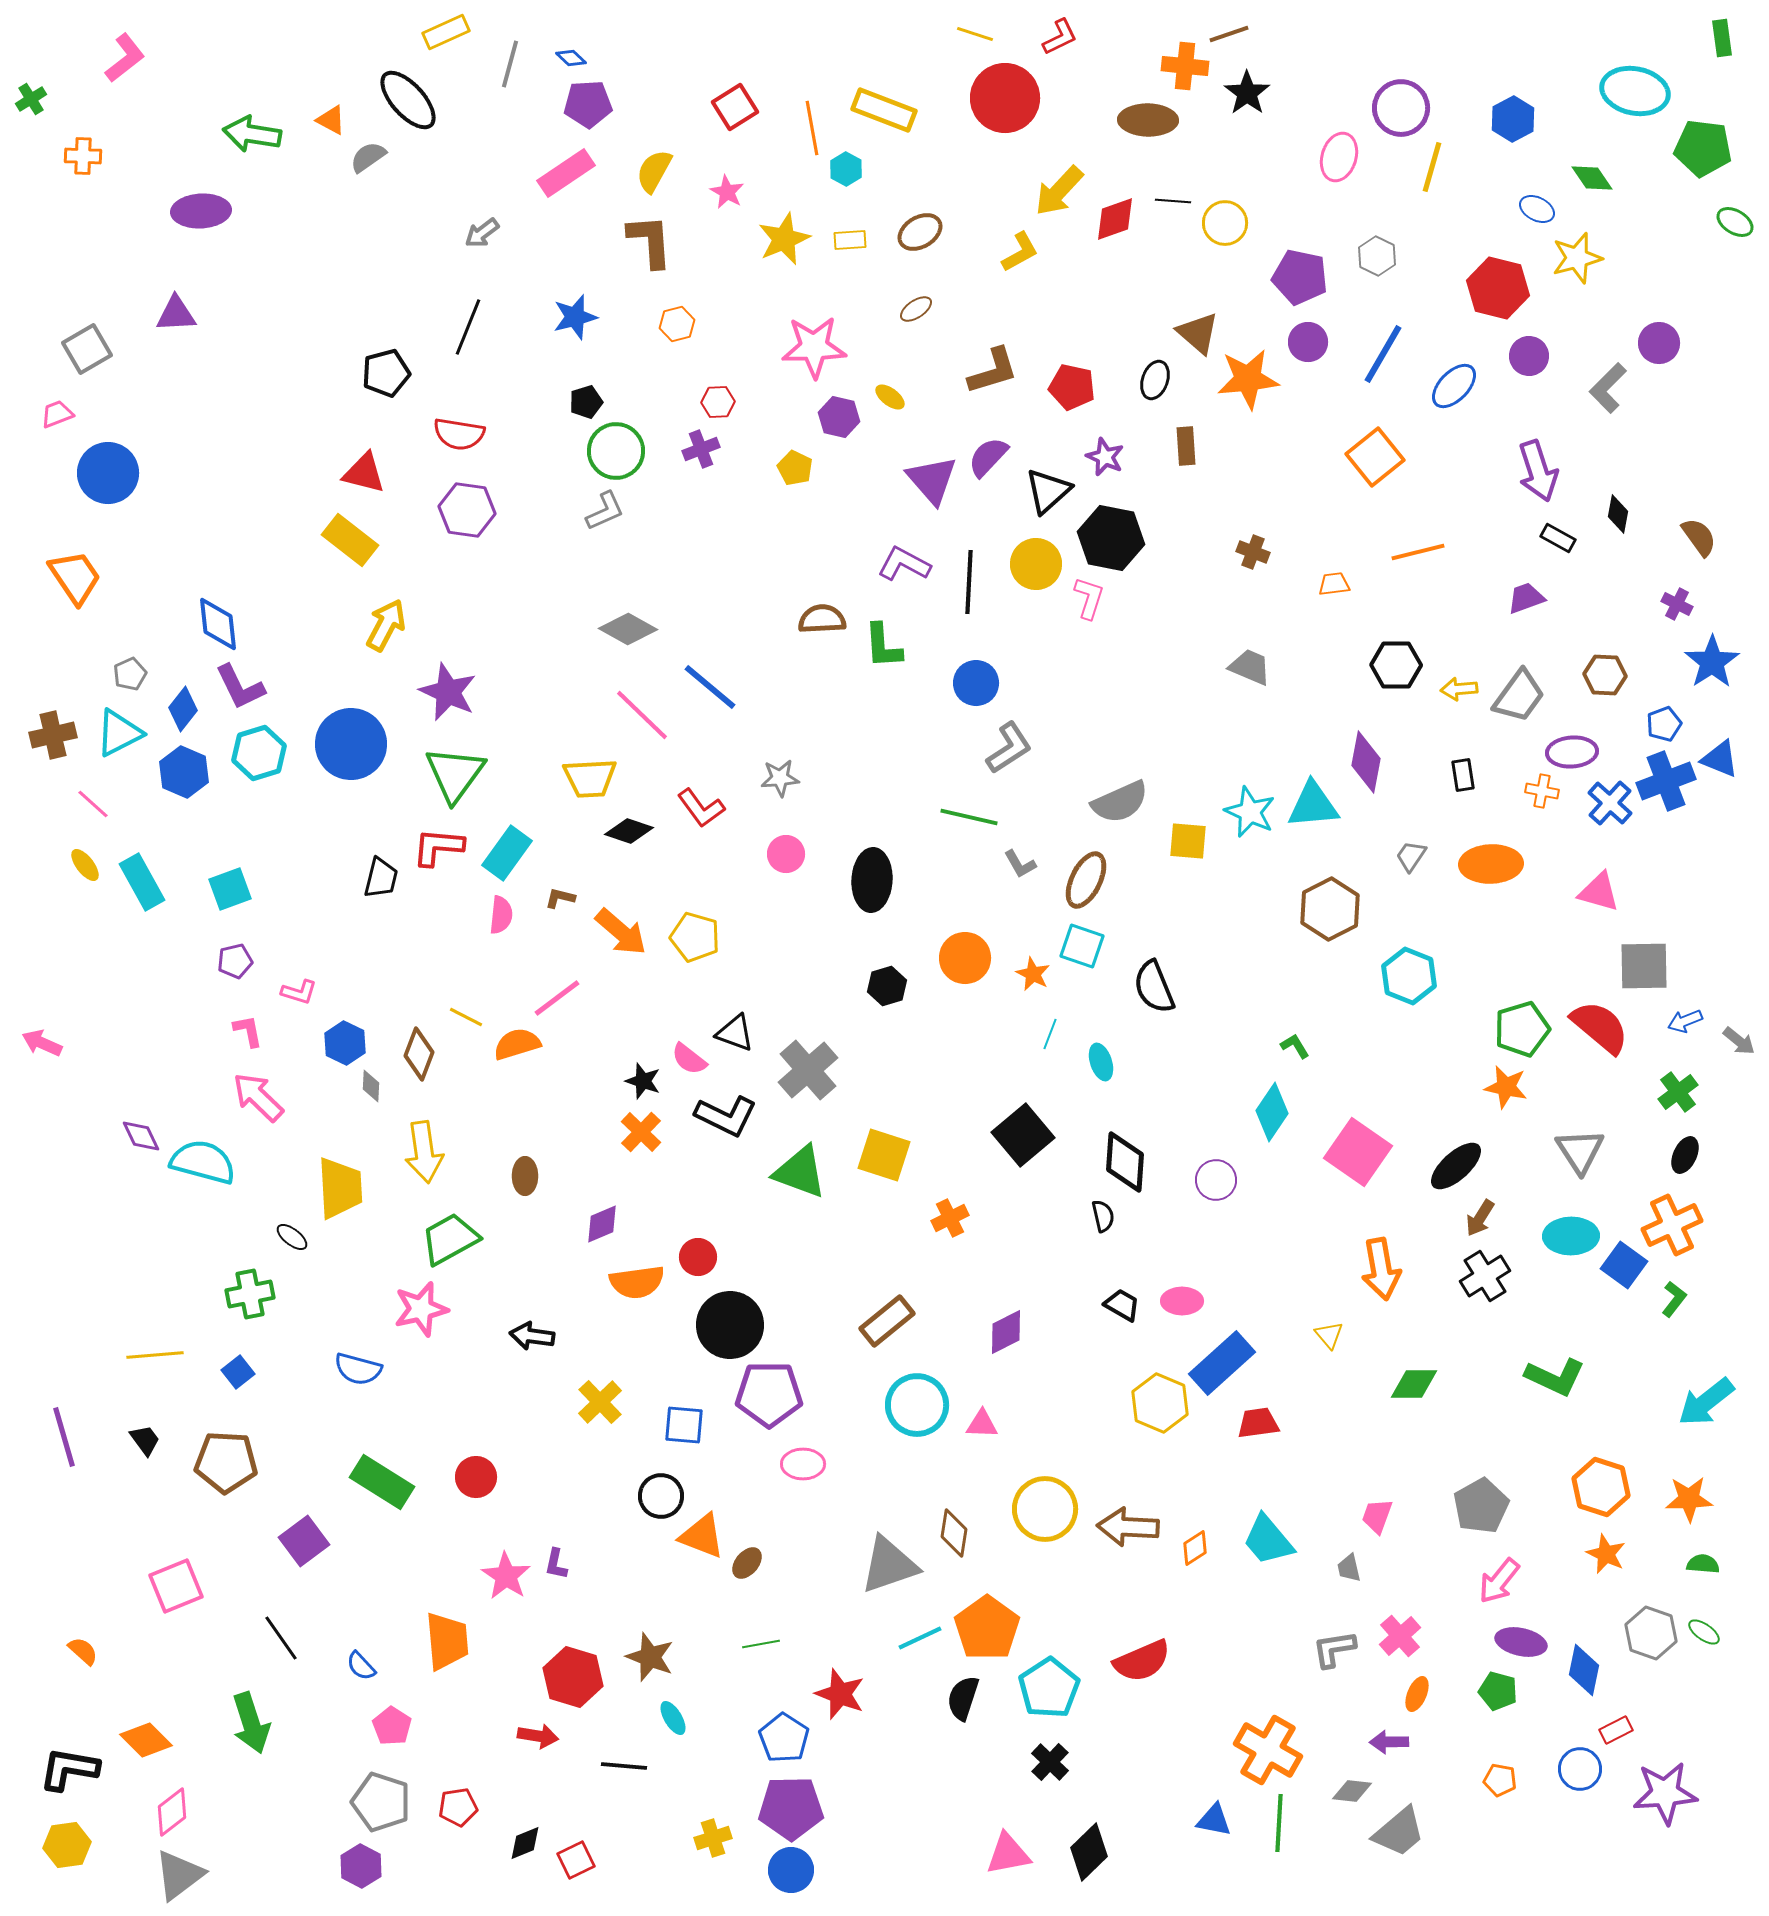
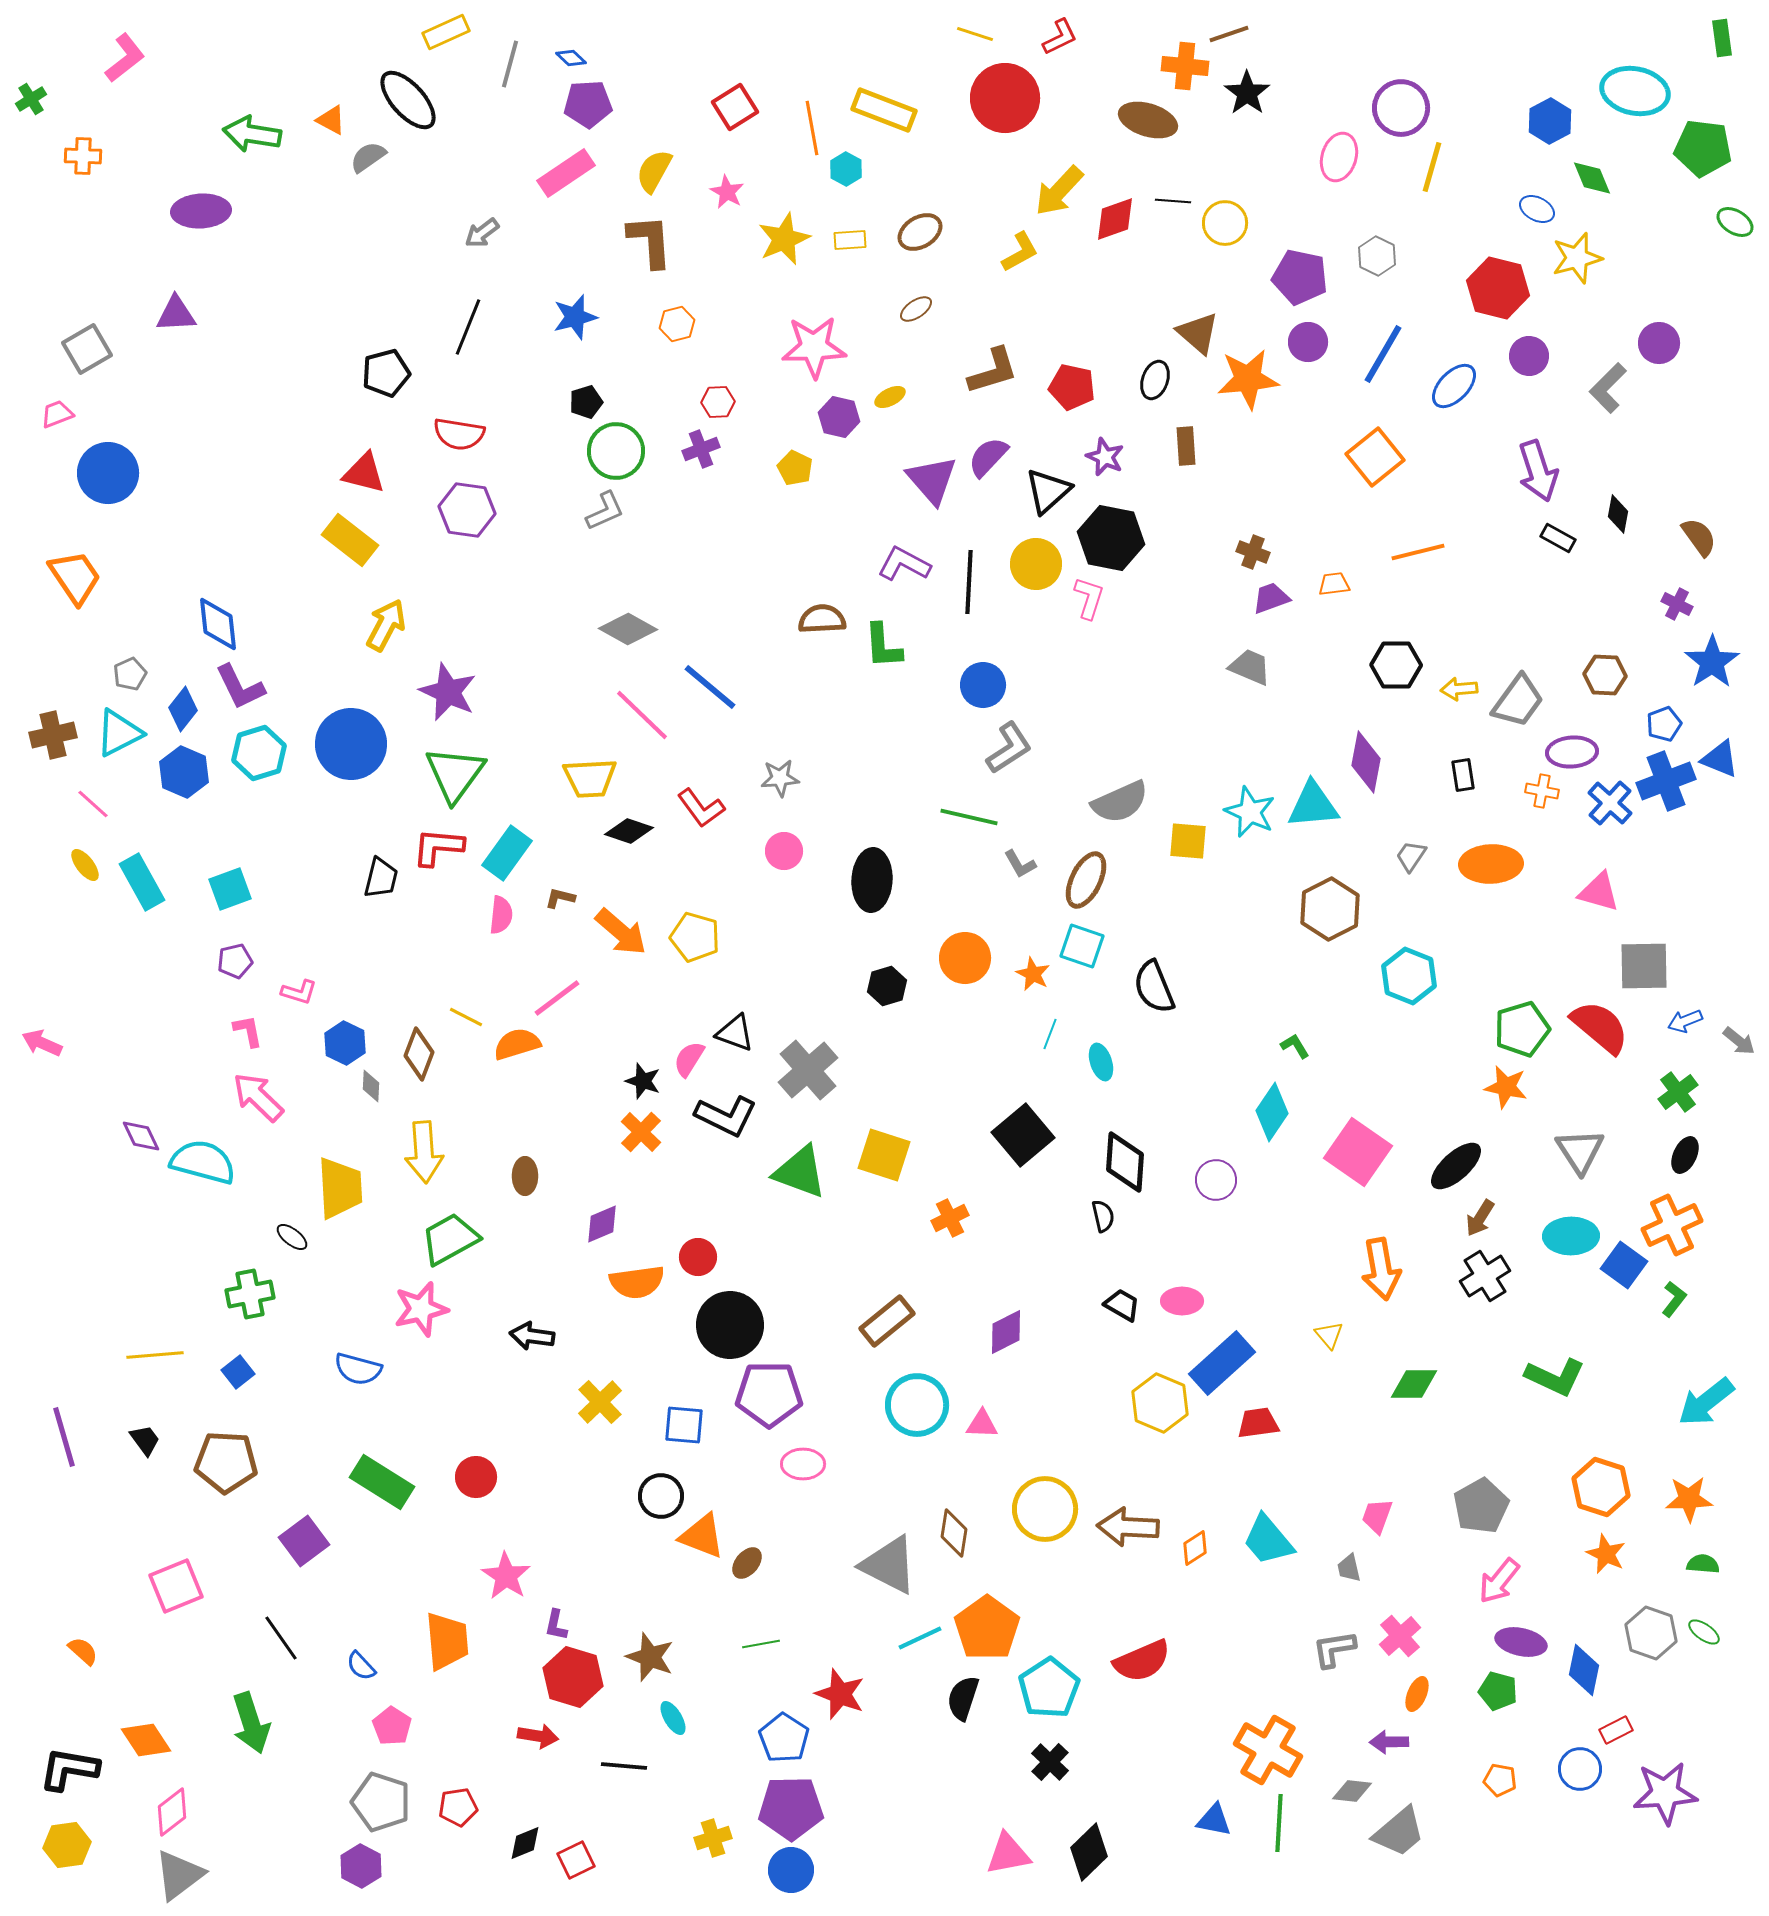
blue hexagon at (1513, 119): moved 37 px right, 2 px down
brown ellipse at (1148, 120): rotated 16 degrees clockwise
green diamond at (1592, 178): rotated 12 degrees clockwise
yellow ellipse at (890, 397): rotated 64 degrees counterclockwise
purple trapezoid at (1526, 598): moved 255 px left
blue circle at (976, 683): moved 7 px right, 2 px down
gray trapezoid at (1519, 696): moved 1 px left, 5 px down
pink circle at (786, 854): moved 2 px left, 3 px up
pink semicircle at (689, 1059): rotated 84 degrees clockwise
yellow arrow at (424, 1152): rotated 4 degrees clockwise
purple L-shape at (556, 1564): moved 61 px down
gray triangle at (889, 1565): rotated 46 degrees clockwise
orange diamond at (146, 1740): rotated 12 degrees clockwise
